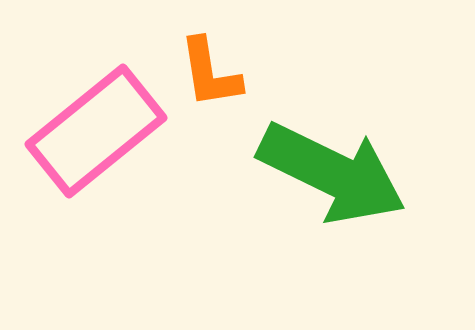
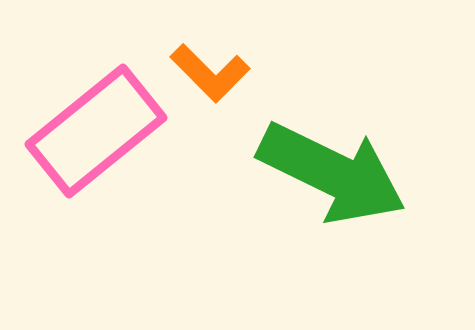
orange L-shape: rotated 36 degrees counterclockwise
